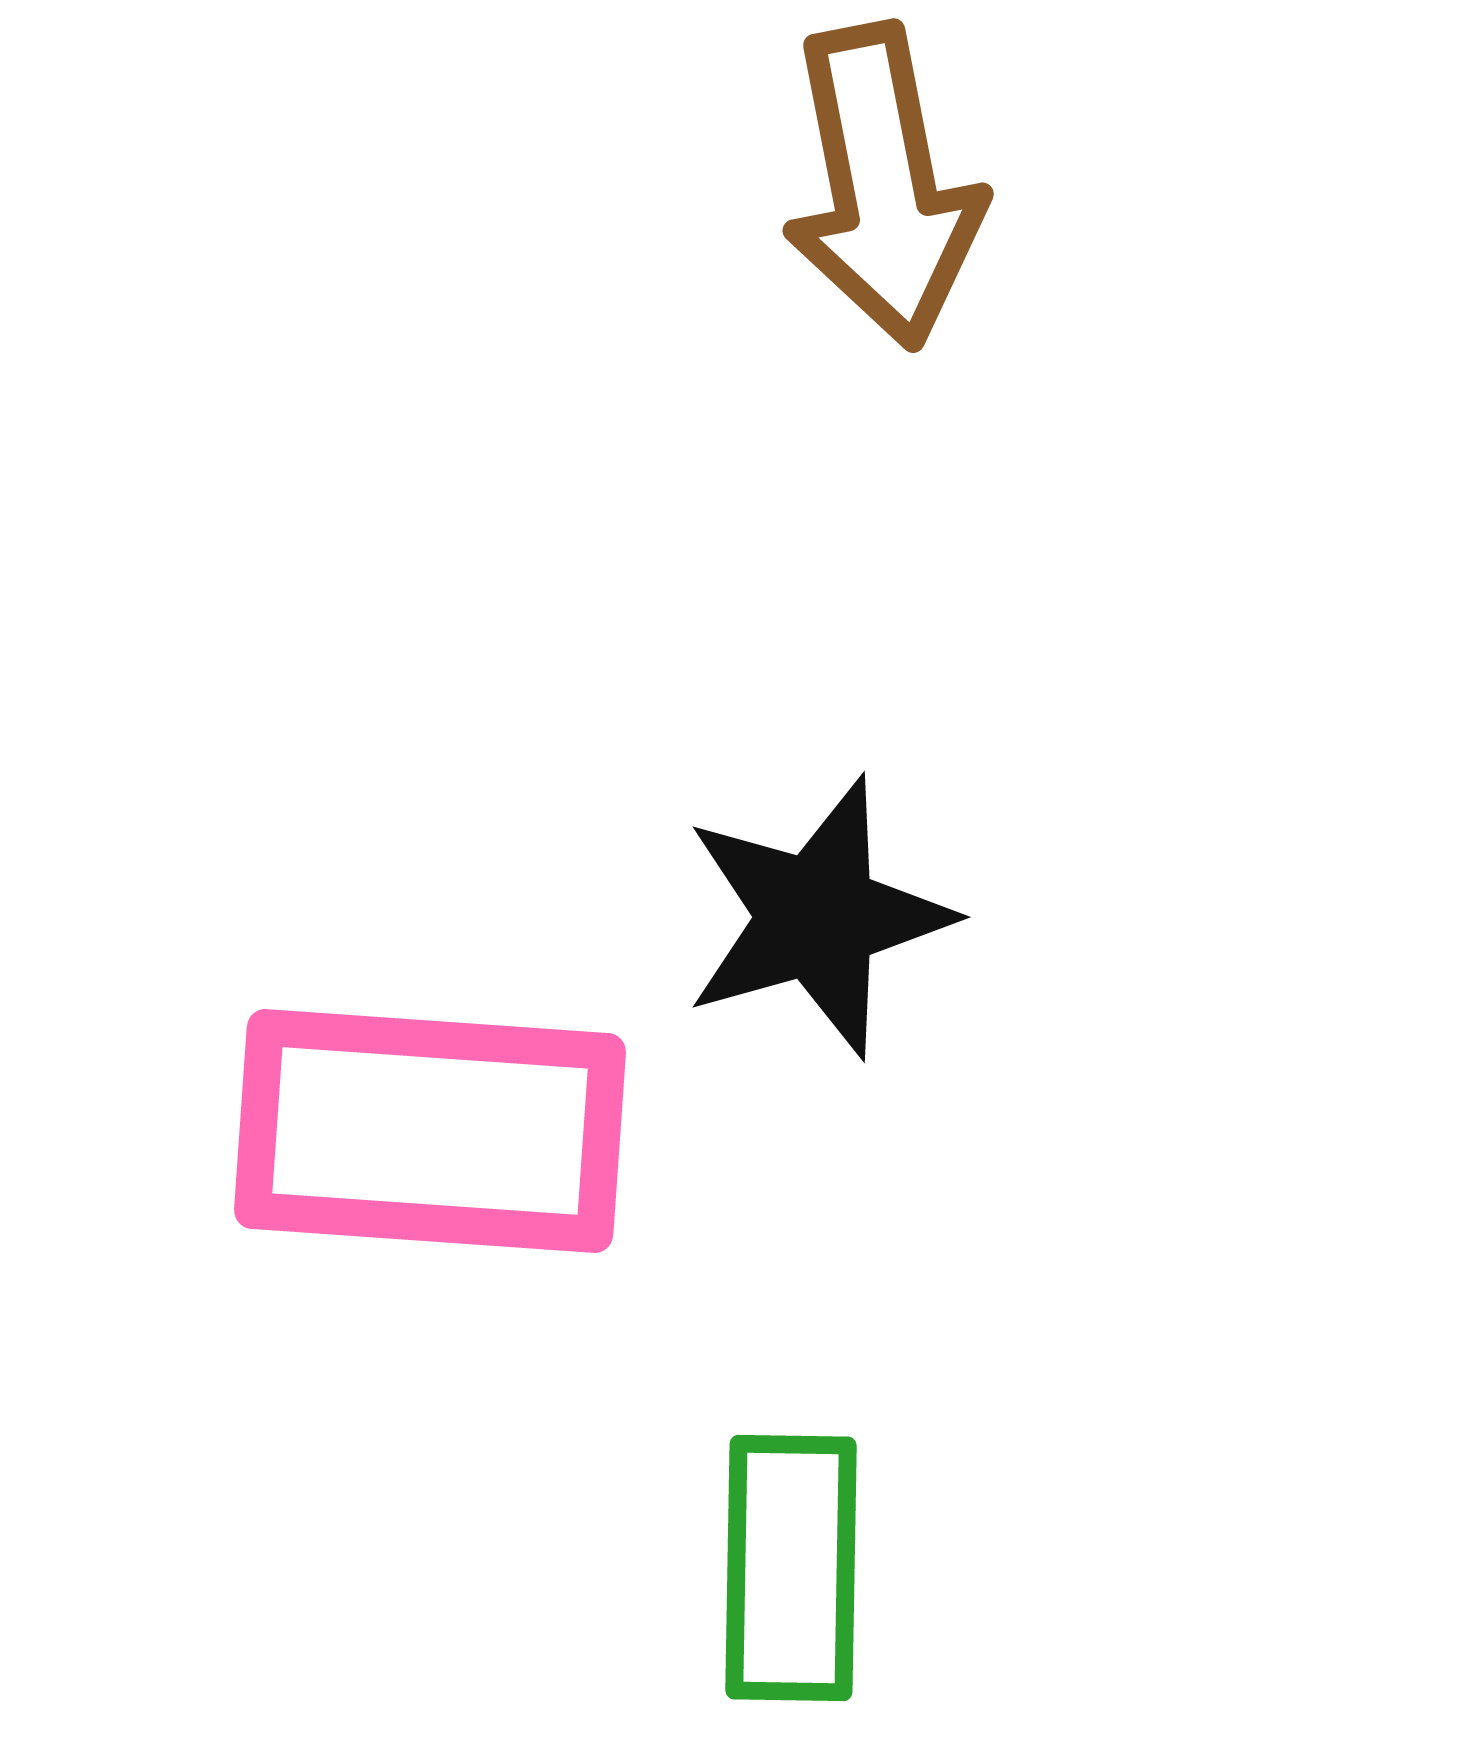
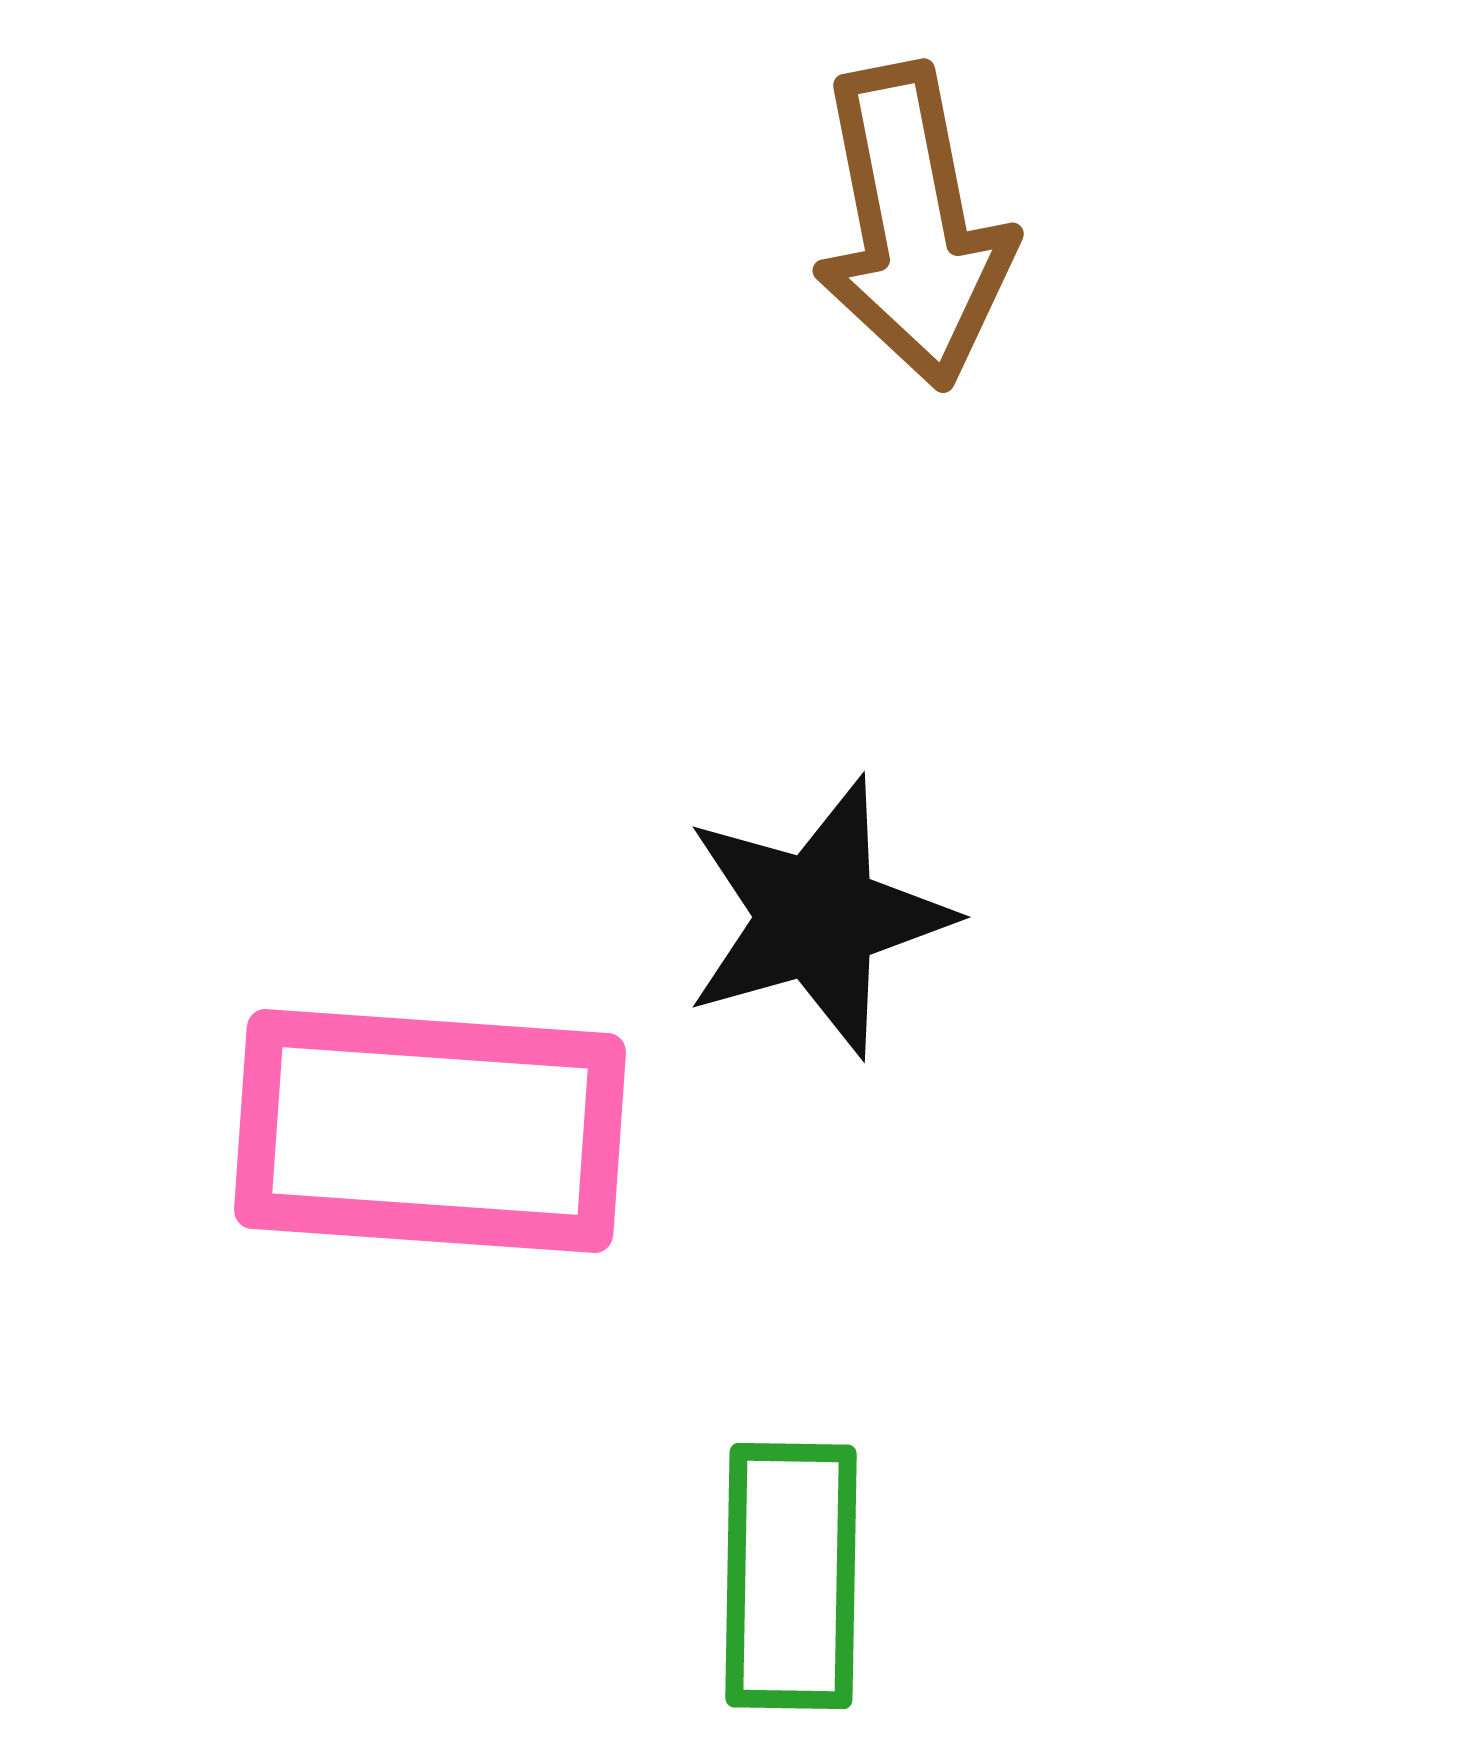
brown arrow: moved 30 px right, 40 px down
green rectangle: moved 8 px down
